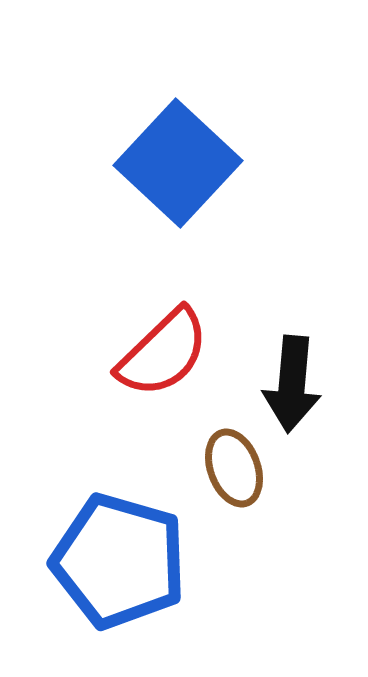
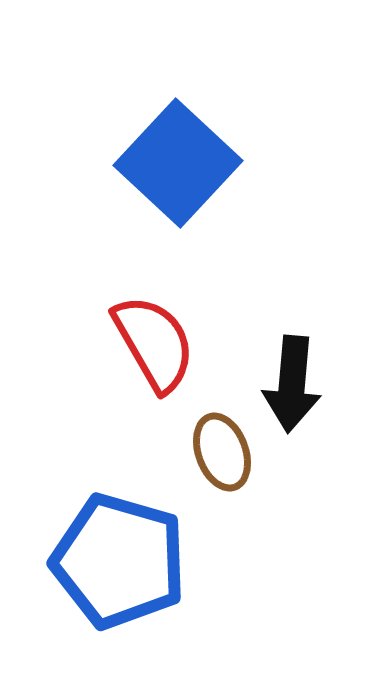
red semicircle: moved 9 px left, 10 px up; rotated 76 degrees counterclockwise
brown ellipse: moved 12 px left, 16 px up
